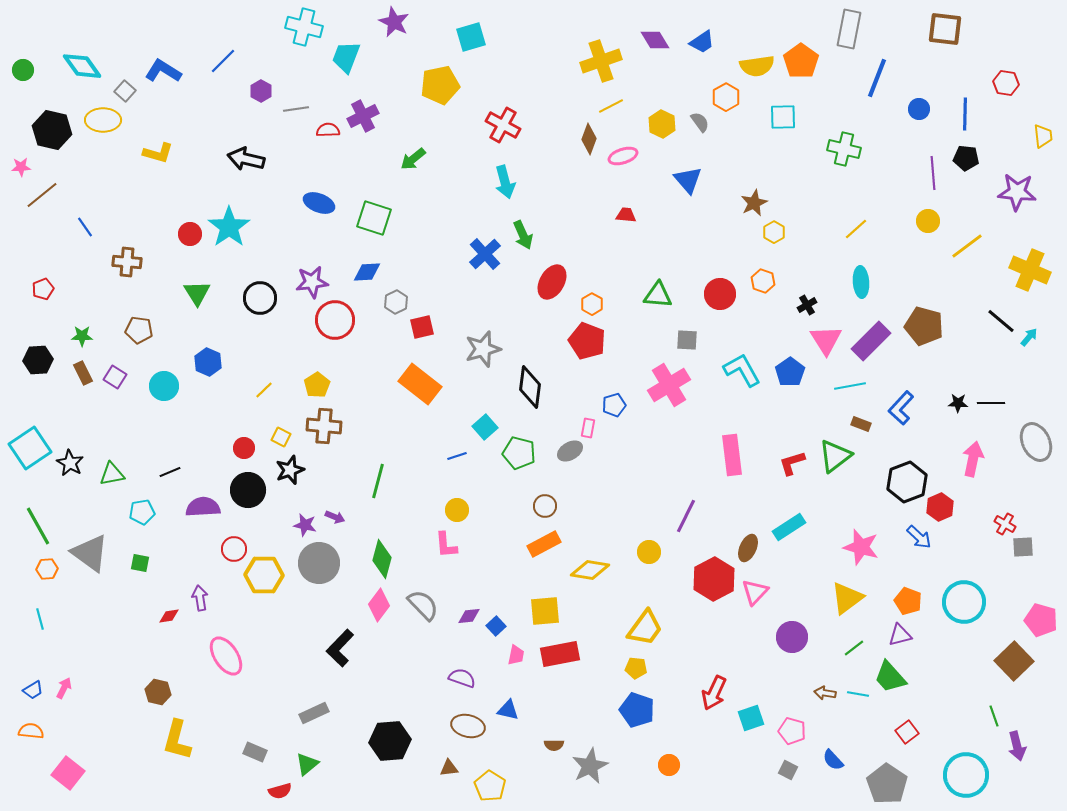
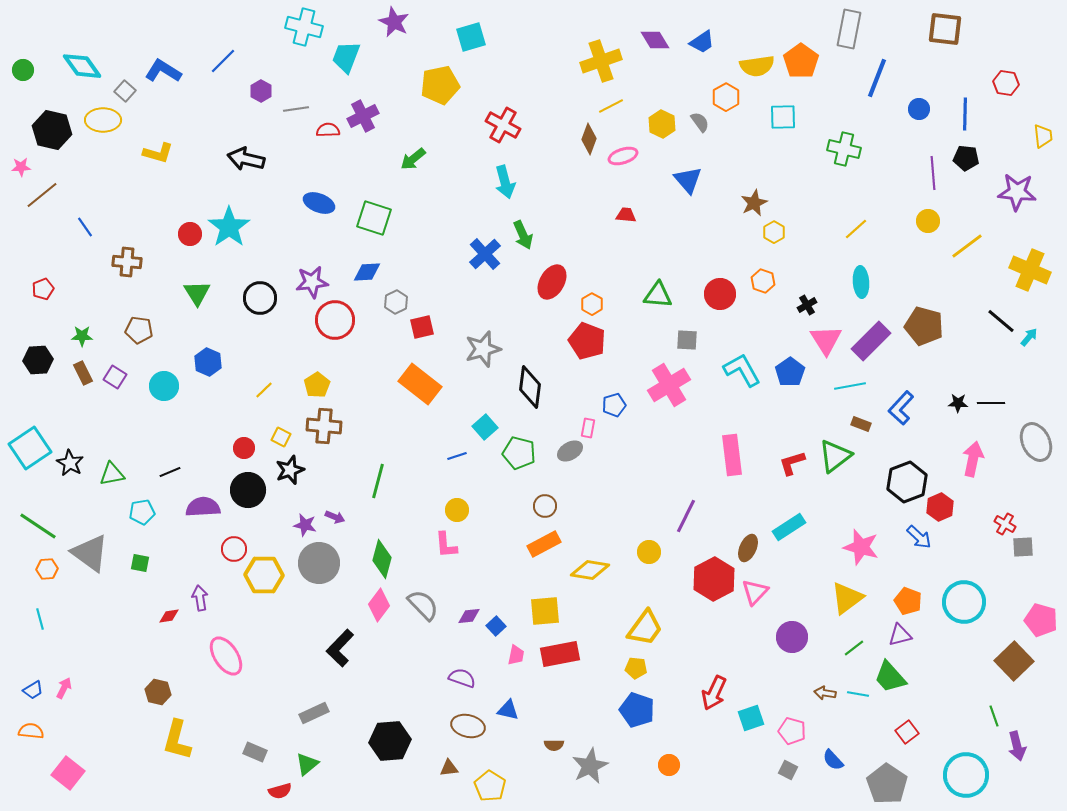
green line at (38, 526): rotated 27 degrees counterclockwise
